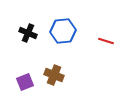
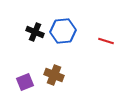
black cross: moved 7 px right, 1 px up
